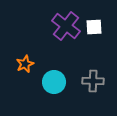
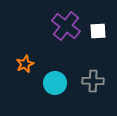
white square: moved 4 px right, 4 px down
cyan circle: moved 1 px right, 1 px down
